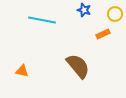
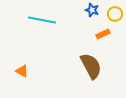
blue star: moved 8 px right
brown semicircle: moved 13 px right; rotated 12 degrees clockwise
orange triangle: rotated 16 degrees clockwise
